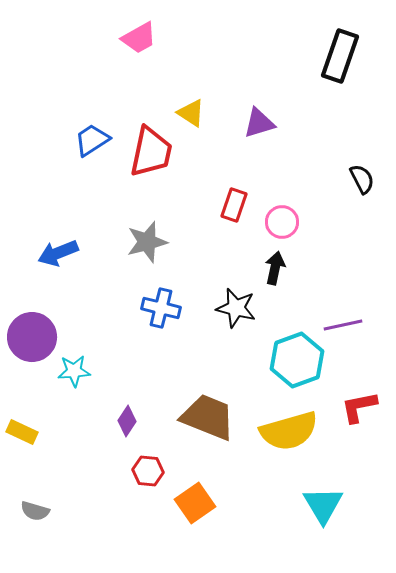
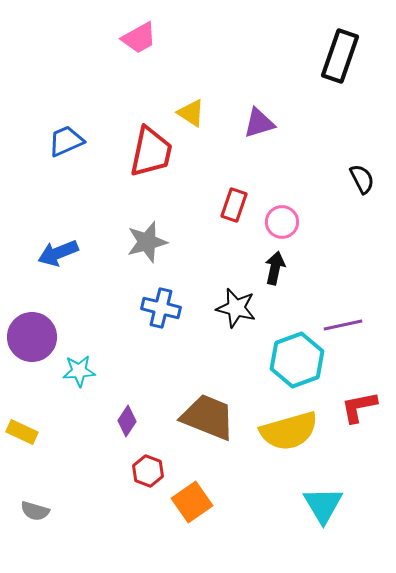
blue trapezoid: moved 26 px left, 1 px down; rotated 9 degrees clockwise
cyan star: moved 5 px right
red hexagon: rotated 16 degrees clockwise
orange square: moved 3 px left, 1 px up
